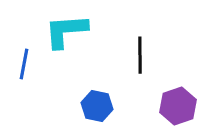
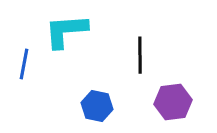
purple hexagon: moved 5 px left, 4 px up; rotated 12 degrees clockwise
